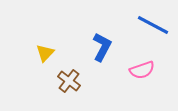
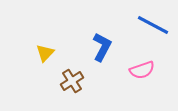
brown cross: moved 3 px right; rotated 20 degrees clockwise
